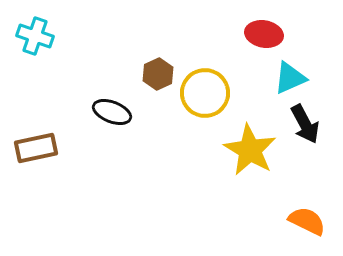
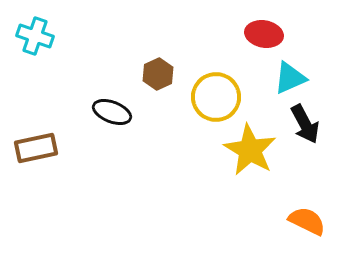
yellow circle: moved 11 px right, 4 px down
